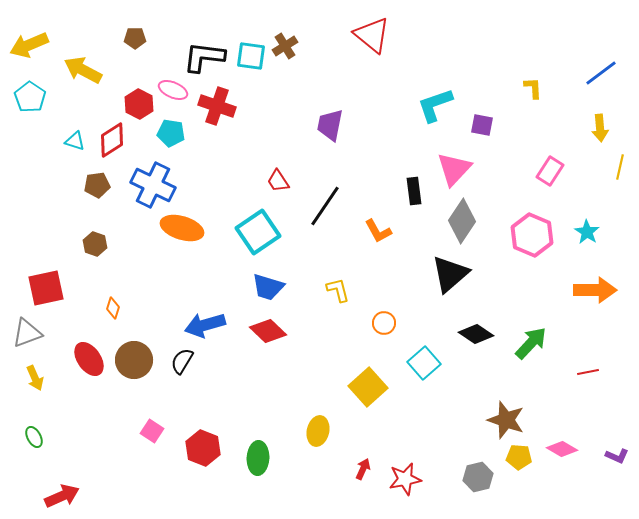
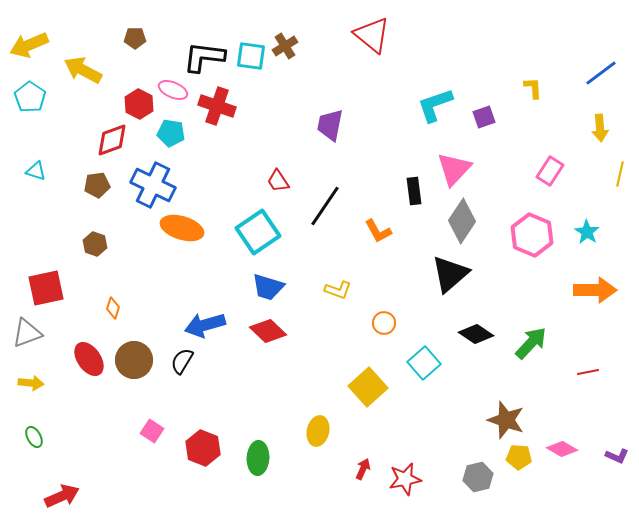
purple square at (482, 125): moved 2 px right, 8 px up; rotated 30 degrees counterclockwise
red diamond at (112, 140): rotated 12 degrees clockwise
cyan triangle at (75, 141): moved 39 px left, 30 px down
yellow line at (620, 167): moved 7 px down
yellow L-shape at (338, 290): rotated 124 degrees clockwise
yellow arrow at (35, 378): moved 4 px left, 5 px down; rotated 60 degrees counterclockwise
